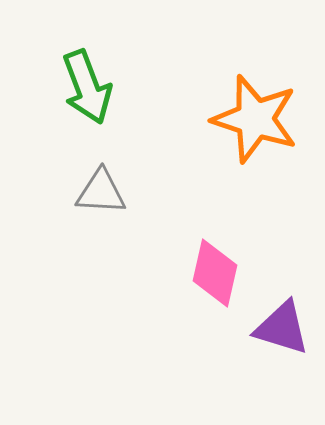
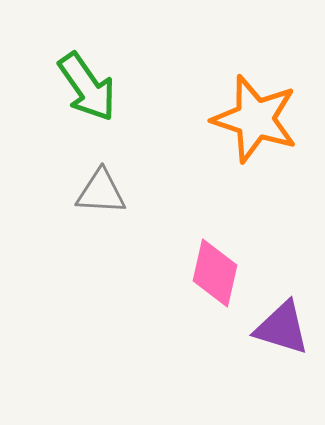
green arrow: rotated 14 degrees counterclockwise
